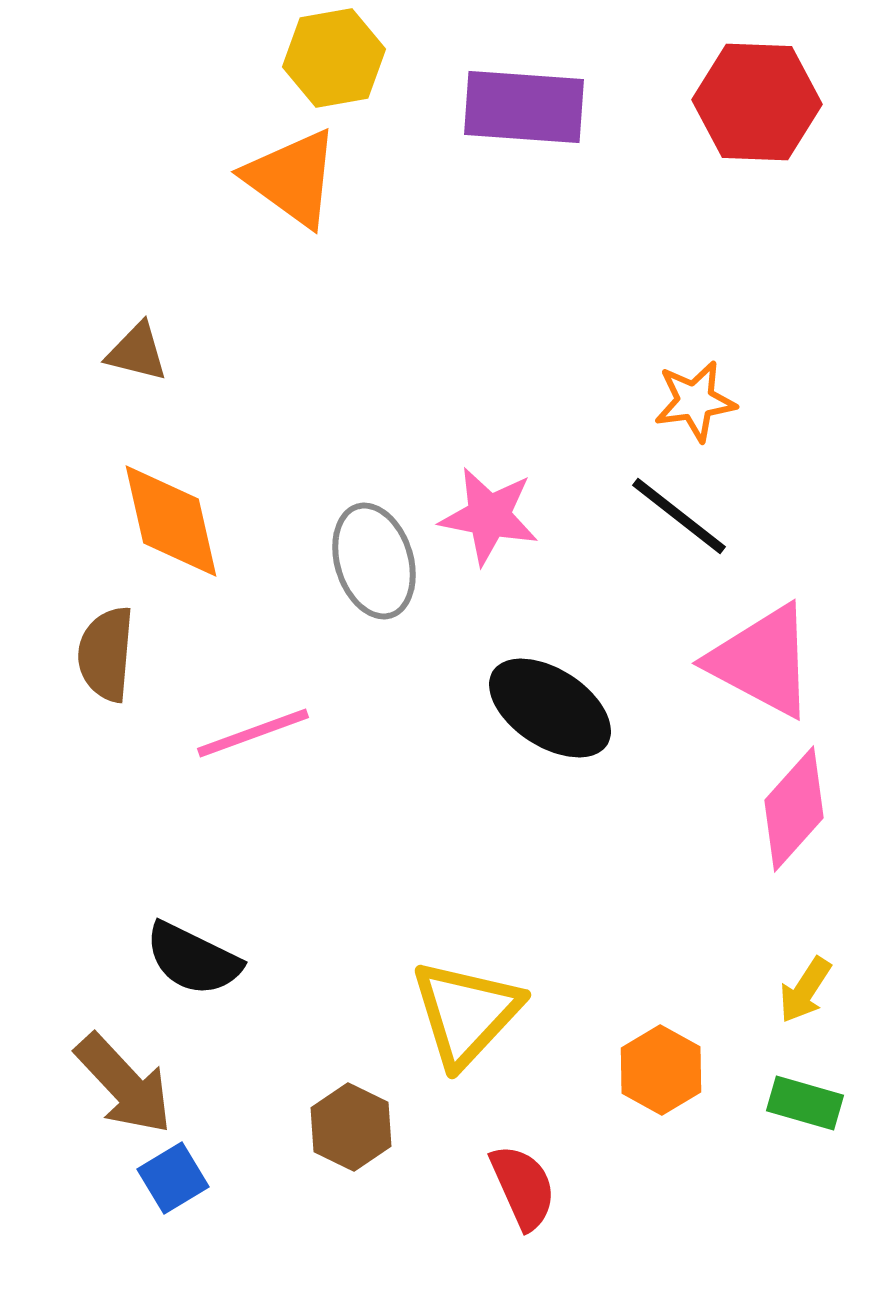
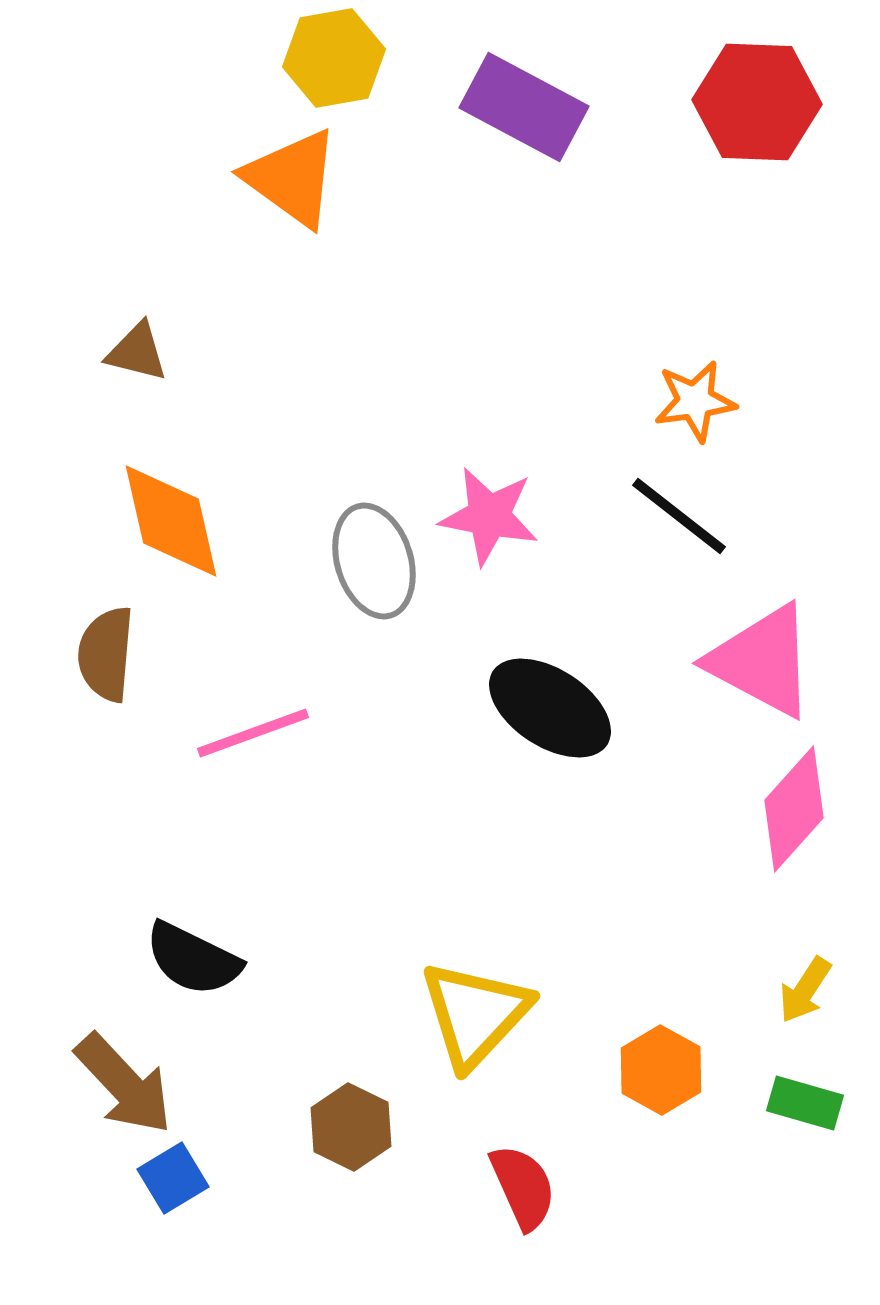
purple rectangle: rotated 24 degrees clockwise
yellow triangle: moved 9 px right, 1 px down
